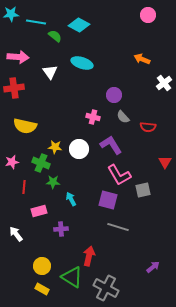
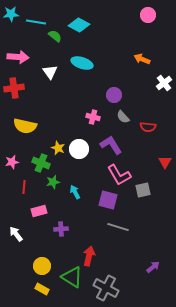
yellow star: moved 3 px right, 1 px down; rotated 16 degrees clockwise
green star: rotated 16 degrees counterclockwise
cyan arrow: moved 4 px right, 7 px up
